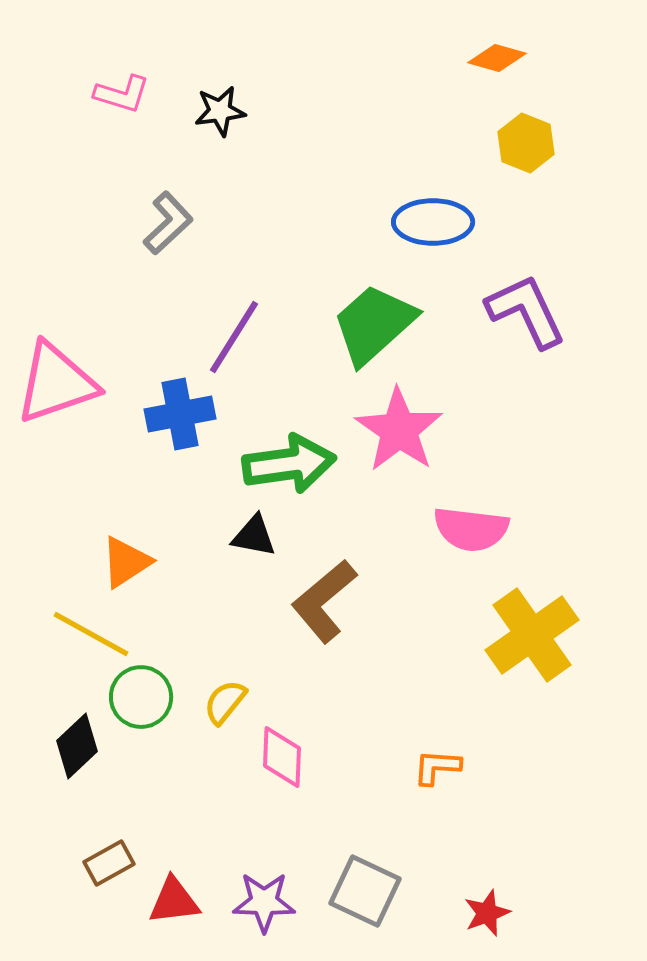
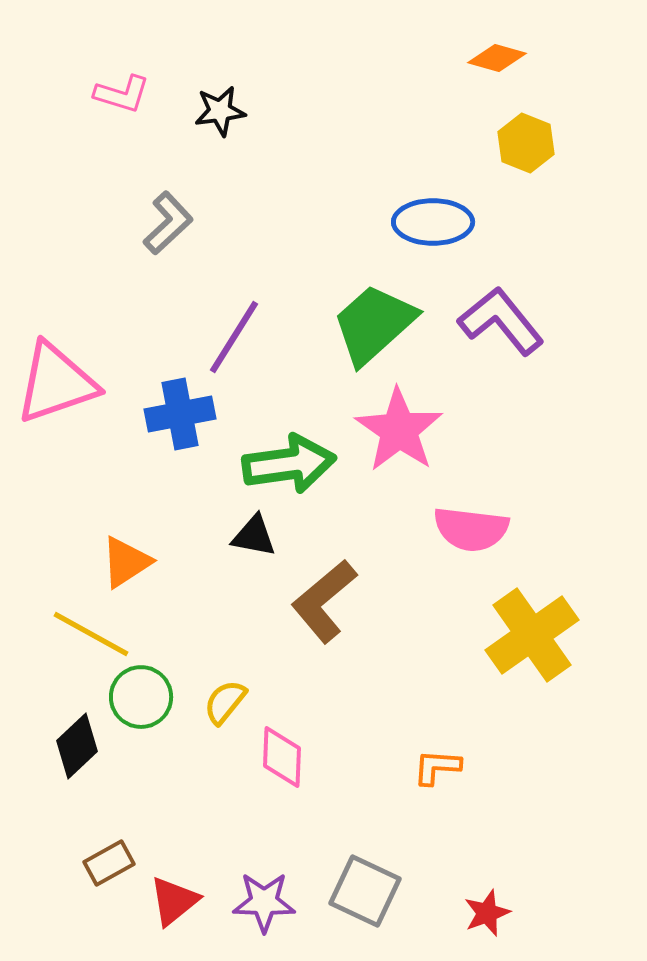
purple L-shape: moved 25 px left, 10 px down; rotated 14 degrees counterclockwise
red triangle: rotated 32 degrees counterclockwise
